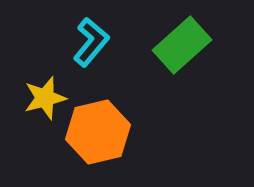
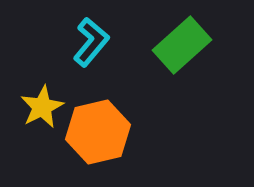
yellow star: moved 3 px left, 9 px down; rotated 12 degrees counterclockwise
